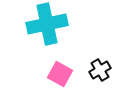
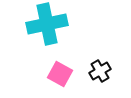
black cross: moved 1 px down
